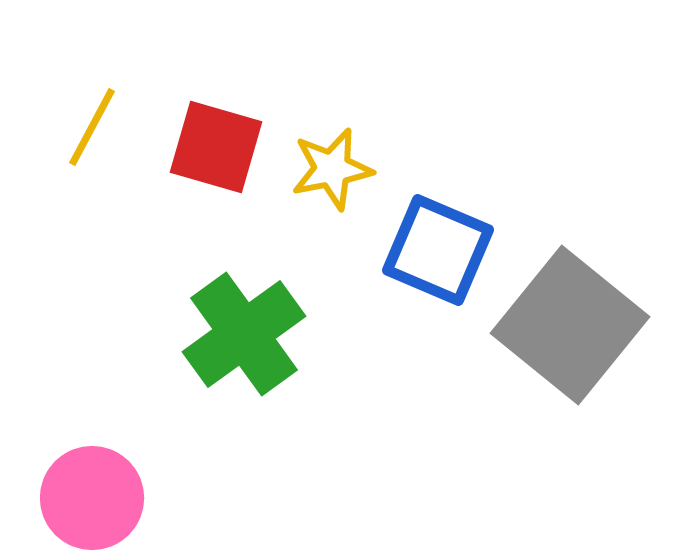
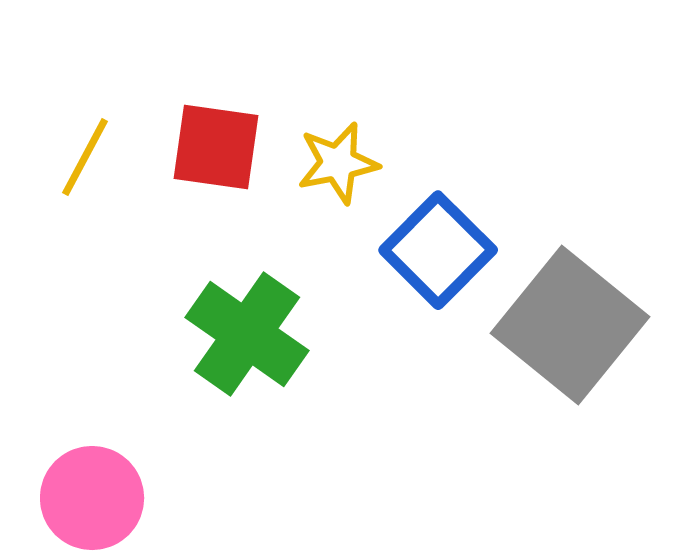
yellow line: moved 7 px left, 30 px down
red square: rotated 8 degrees counterclockwise
yellow star: moved 6 px right, 6 px up
blue square: rotated 22 degrees clockwise
green cross: moved 3 px right; rotated 19 degrees counterclockwise
